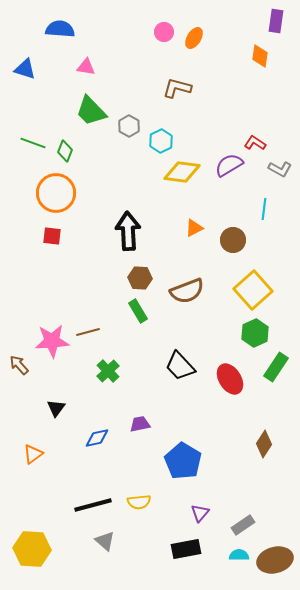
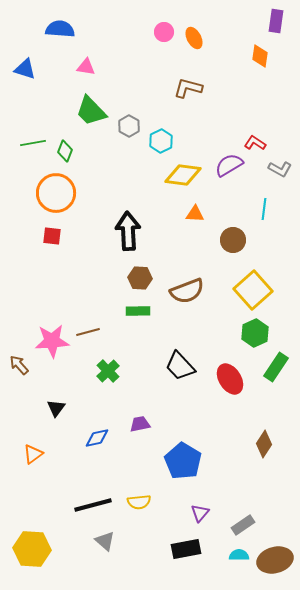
orange ellipse at (194, 38): rotated 60 degrees counterclockwise
brown L-shape at (177, 88): moved 11 px right
green line at (33, 143): rotated 30 degrees counterclockwise
yellow diamond at (182, 172): moved 1 px right, 3 px down
orange triangle at (194, 228): moved 1 px right, 14 px up; rotated 30 degrees clockwise
green rectangle at (138, 311): rotated 60 degrees counterclockwise
